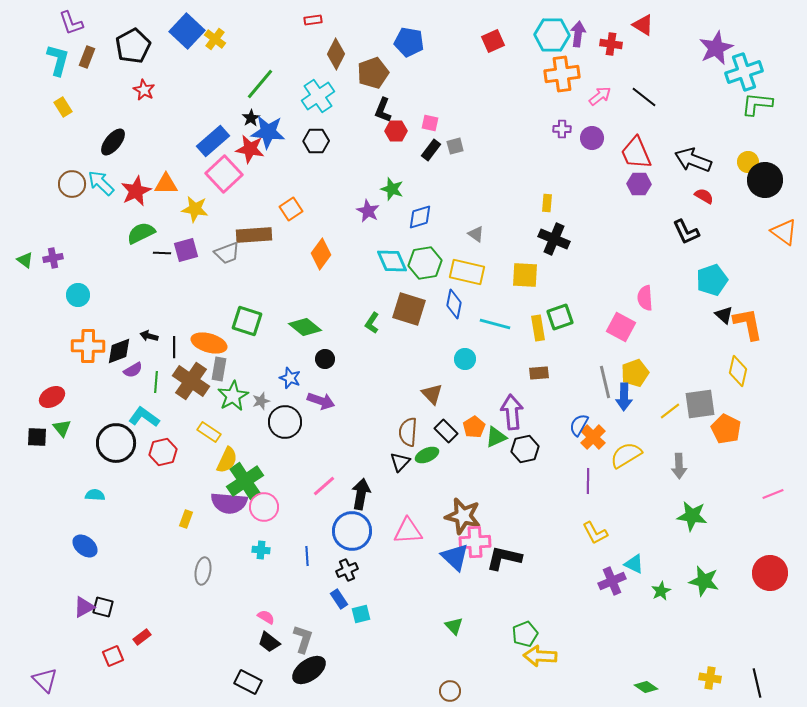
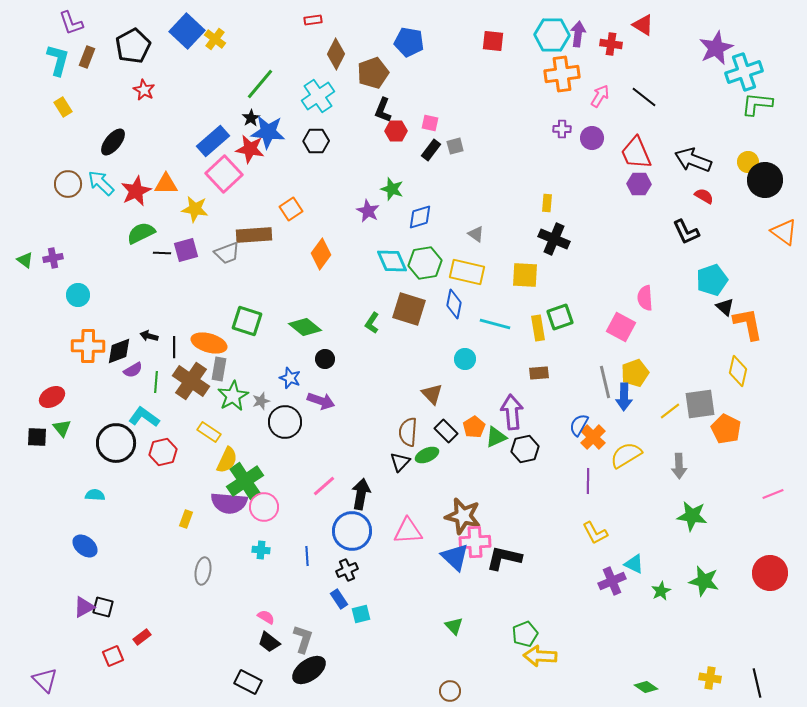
red square at (493, 41): rotated 30 degrees clockwise
pink arrow at (600, 96): rotated 20 degrees counterclockwise
brown circle at (72, 184): moved 4 px left
black triangle at (724, 315): moved 1 px right, 8 px up
